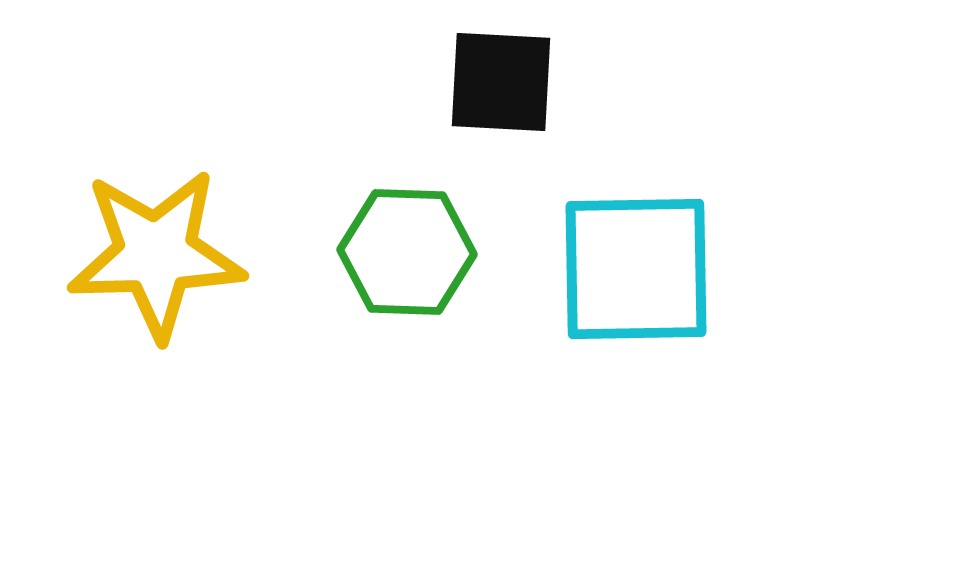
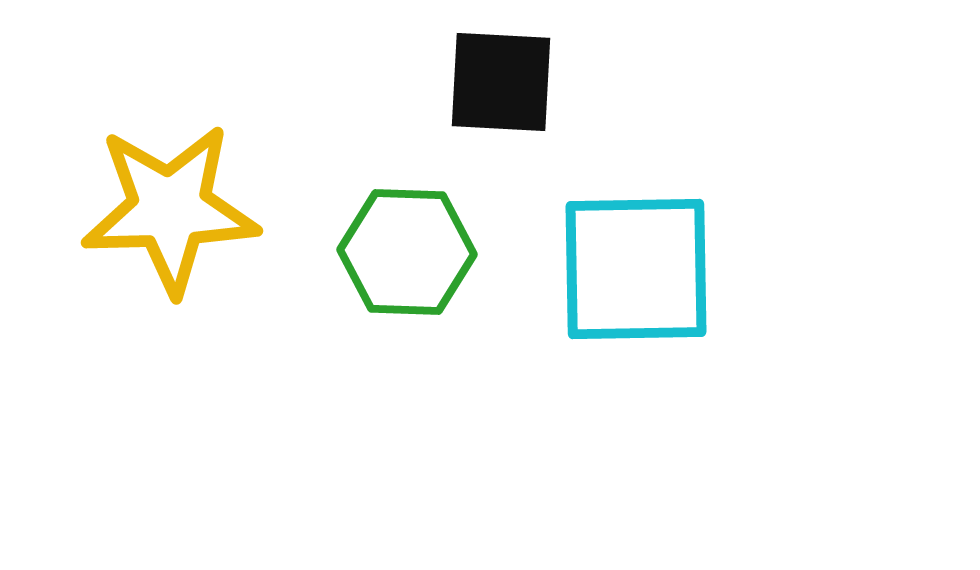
yellow star: moved 14 px right, 45 px up
